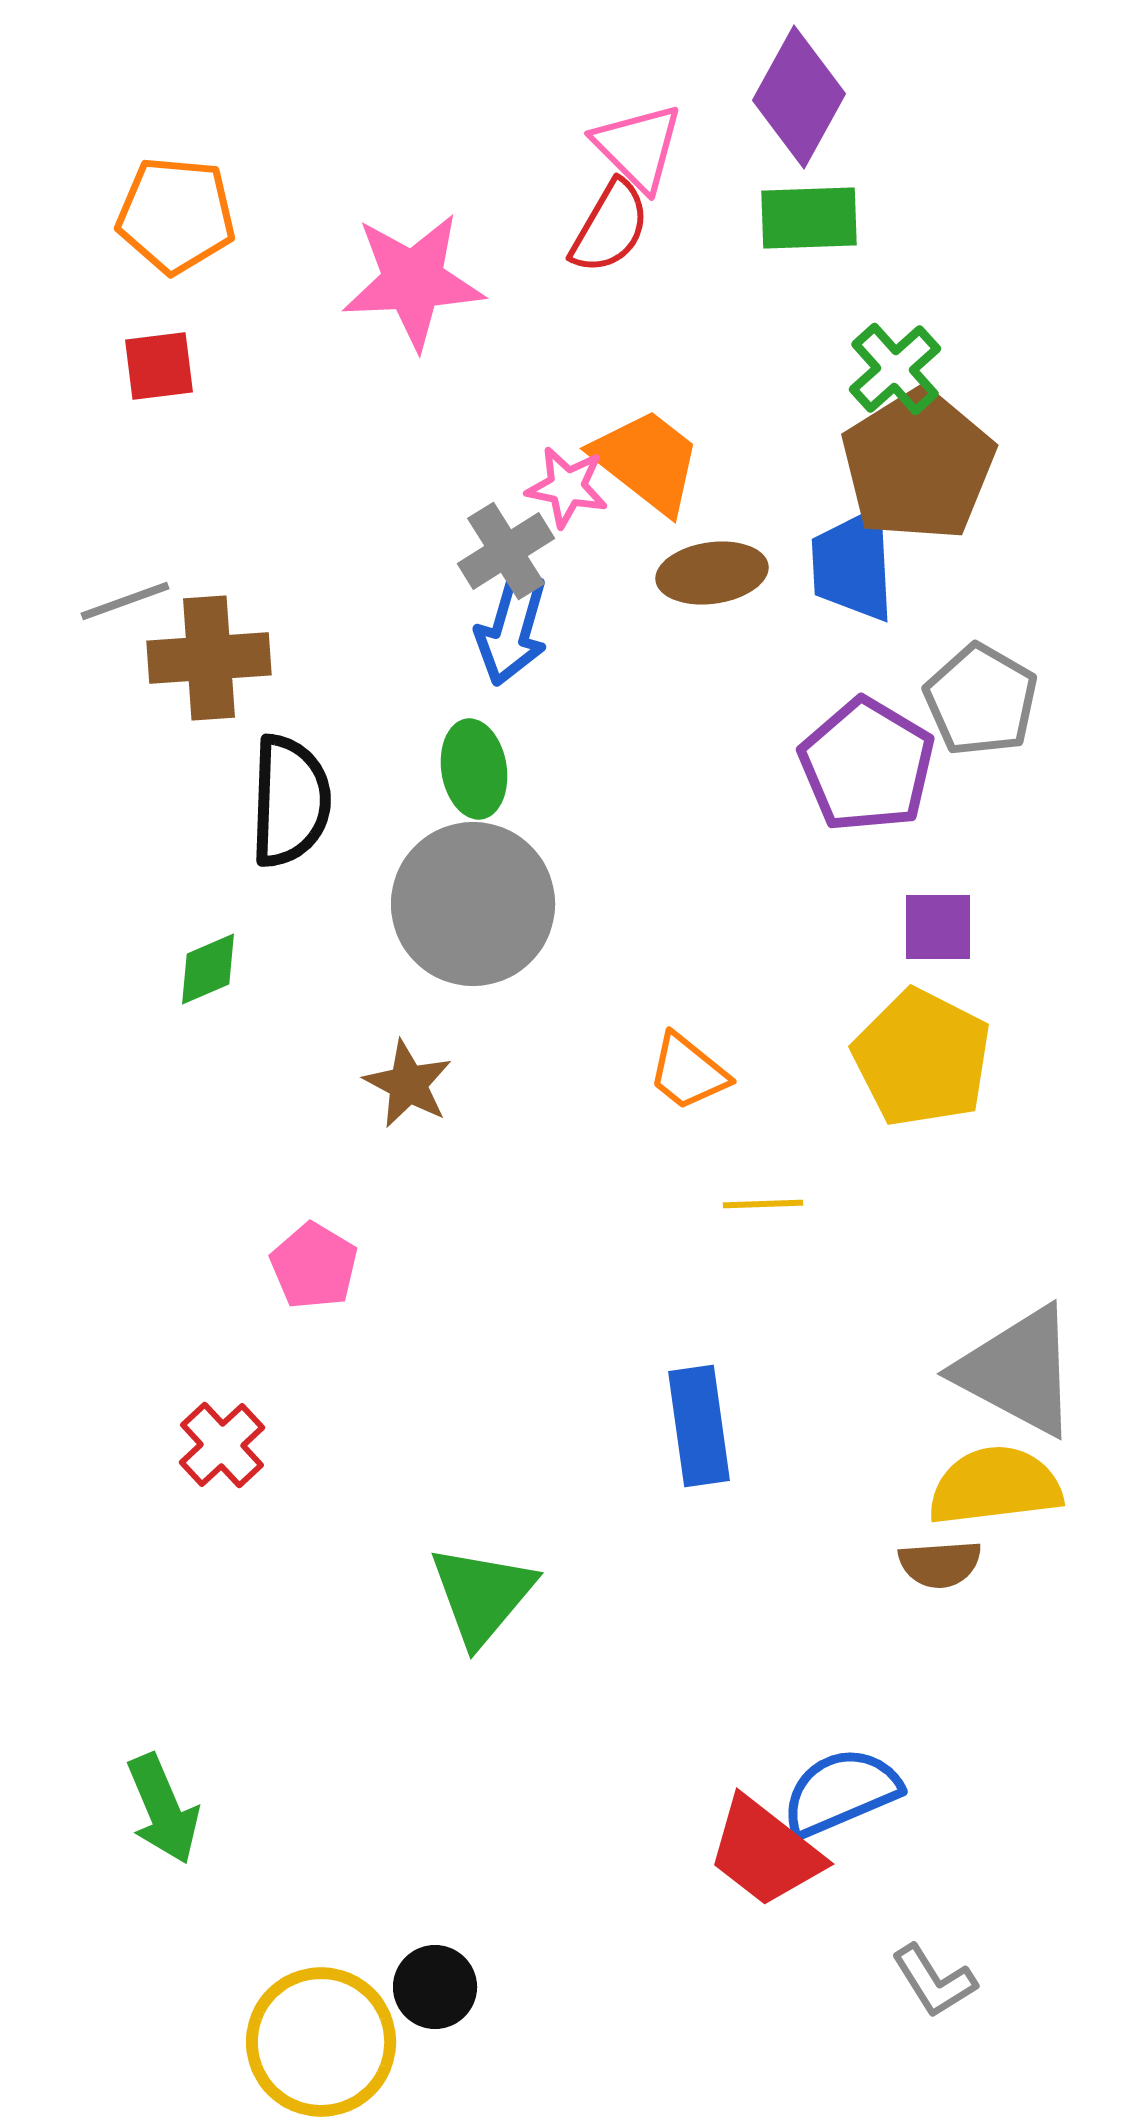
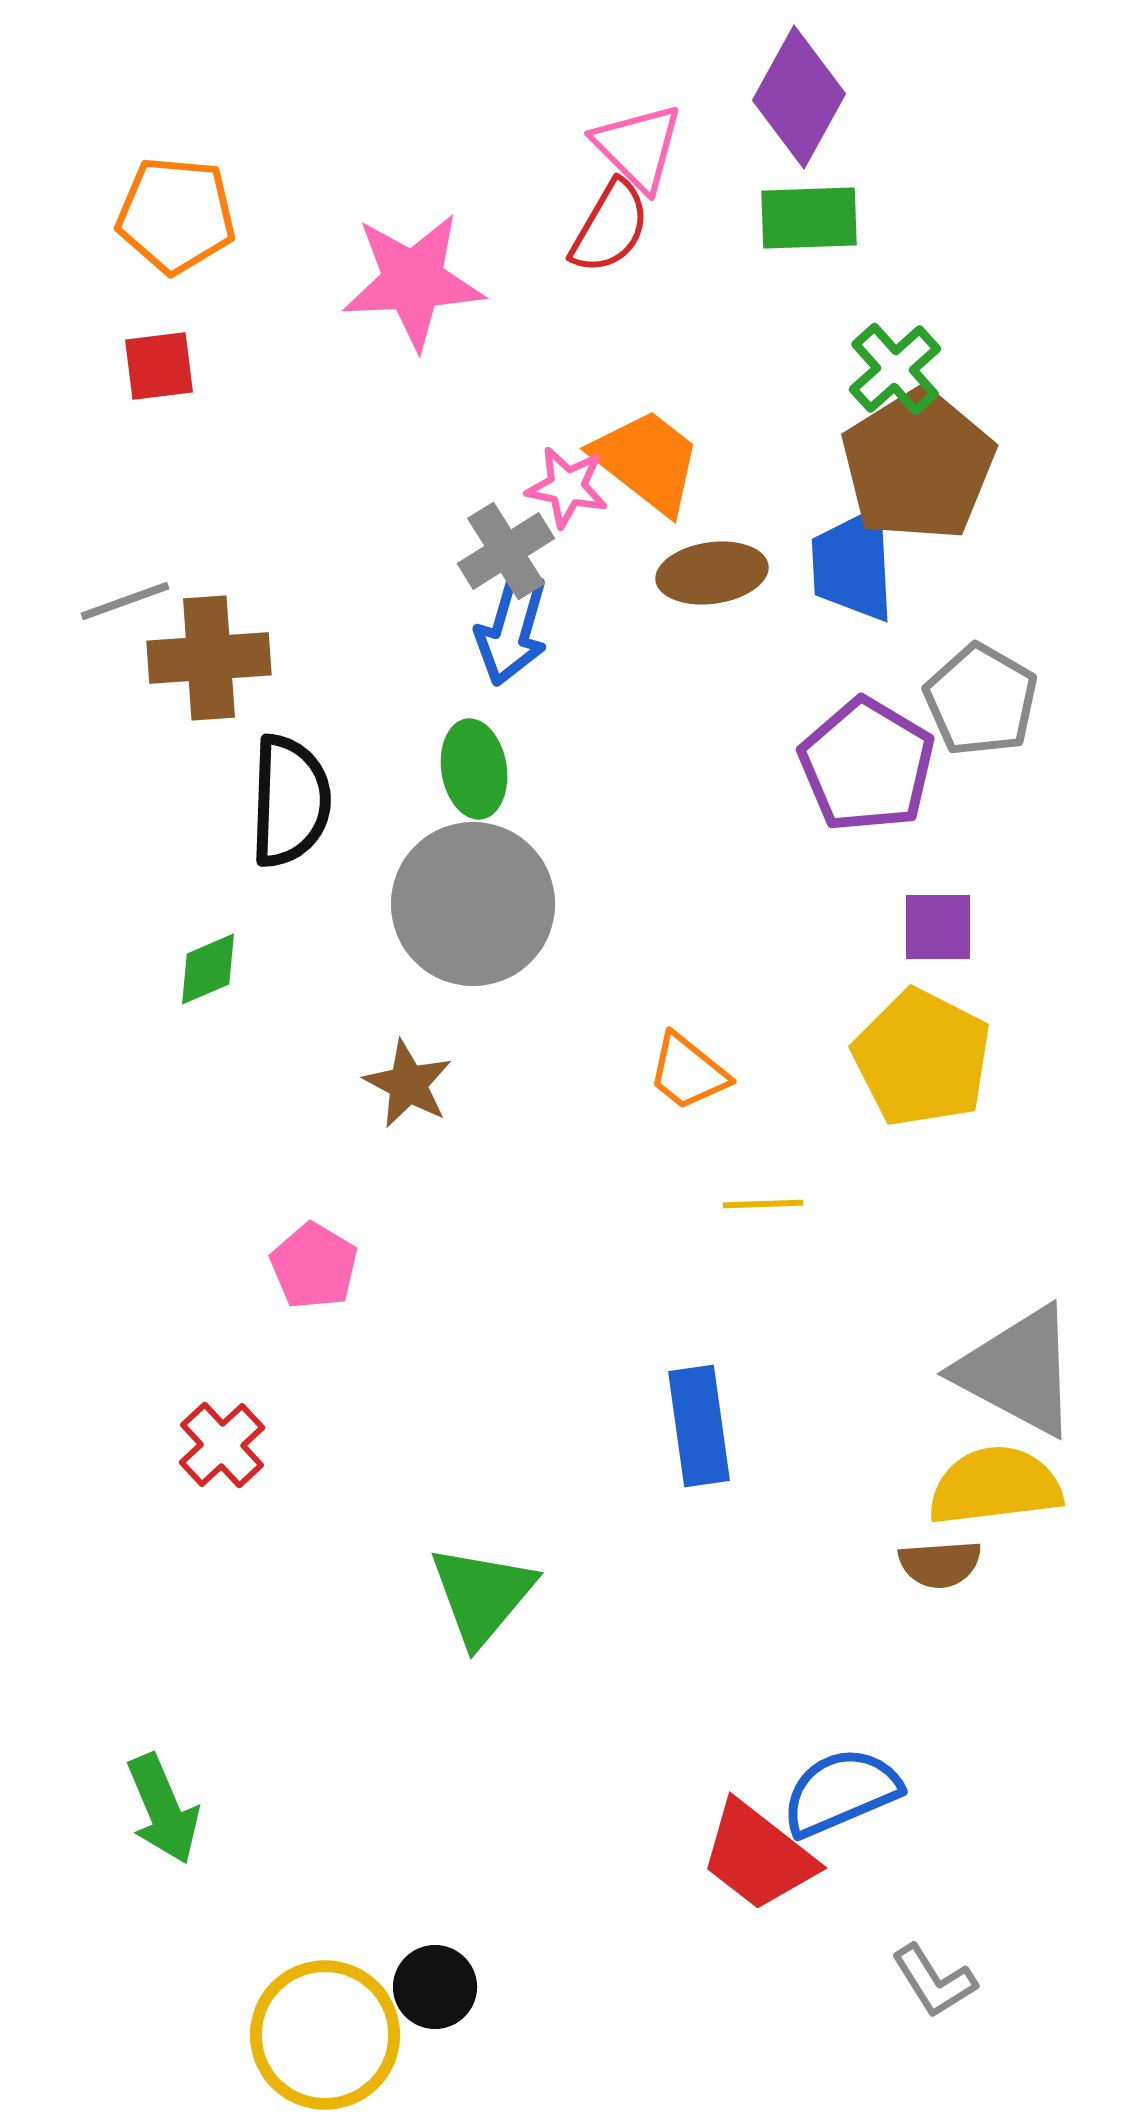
red trapezoid at (765, 1852): moved 7 px left, 4 px down
yellow circle at (321, 2042): moved 4 px right, 7 px up
